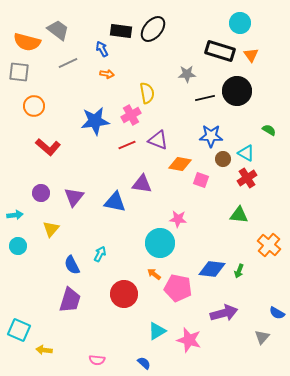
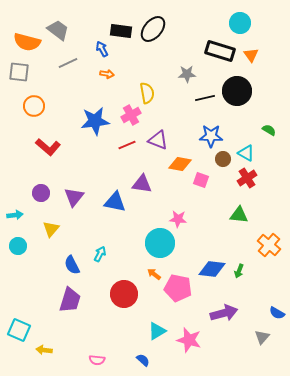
blue semicircle at (144, 363): moved 1 px left, 3 px up
